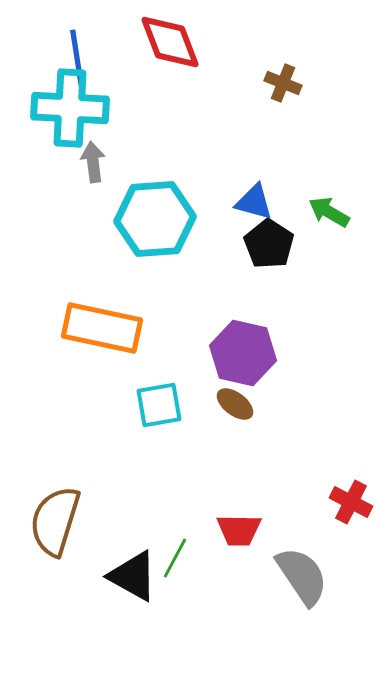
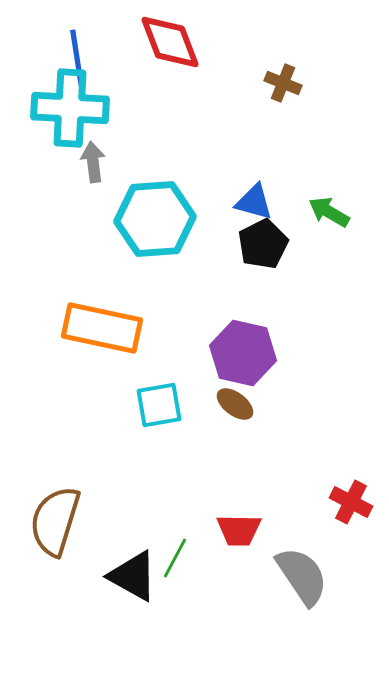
black pentagon: moved 6 px left; rotated 12 degrees clockwise
